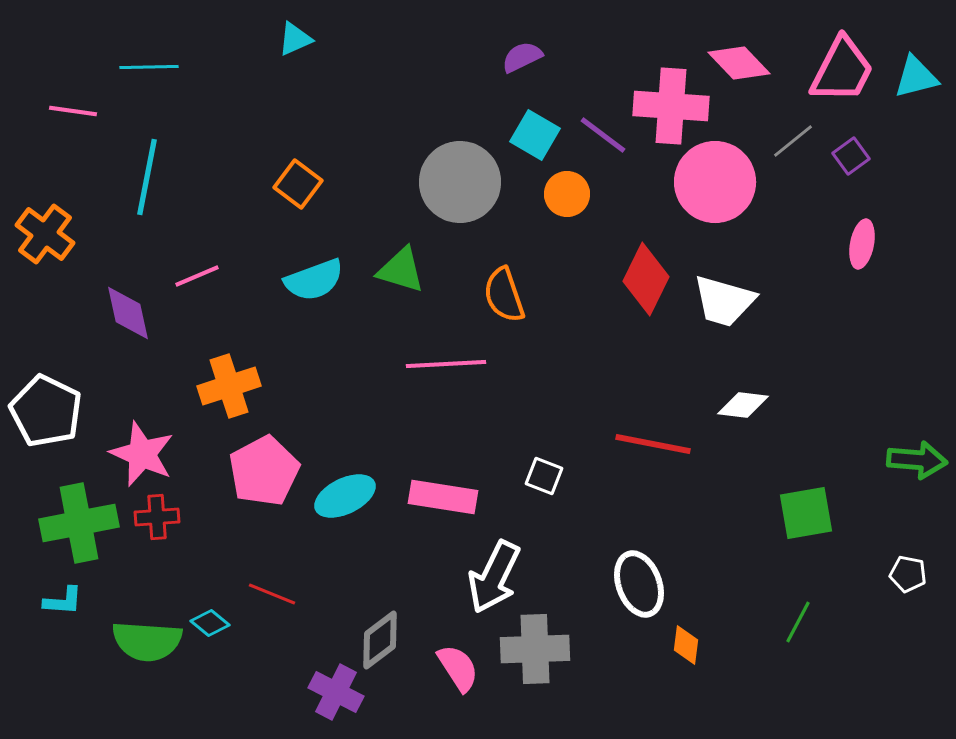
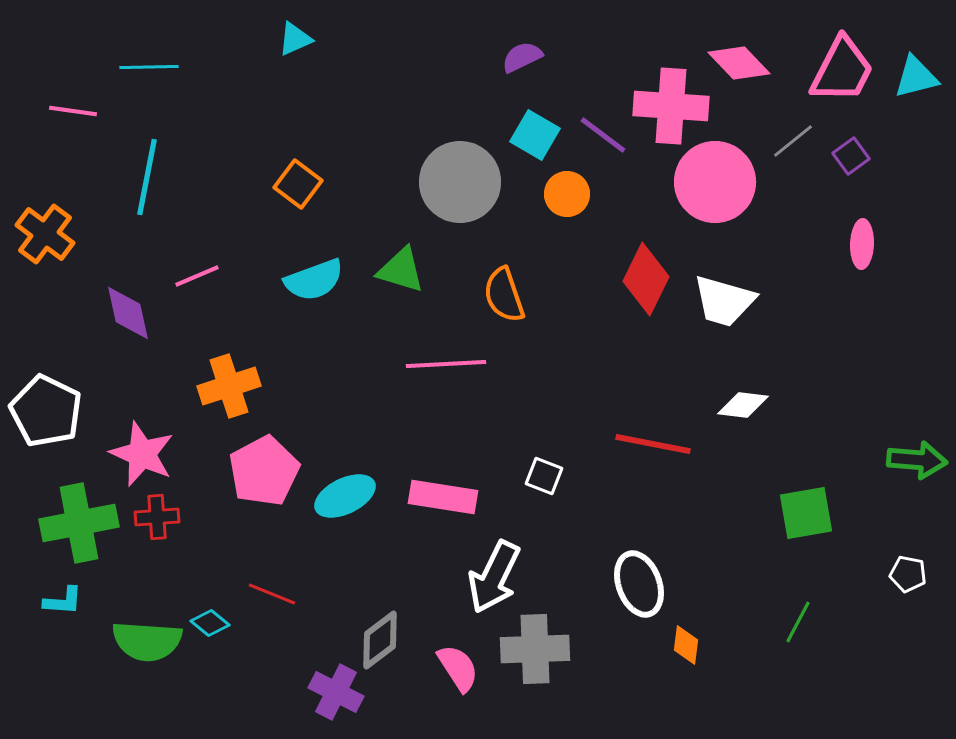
pink ellipse at (862, 244): rotated 9 degrees counterclockwise
